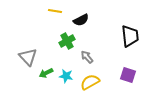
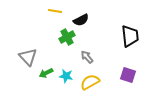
green cross: moved 4 px up
